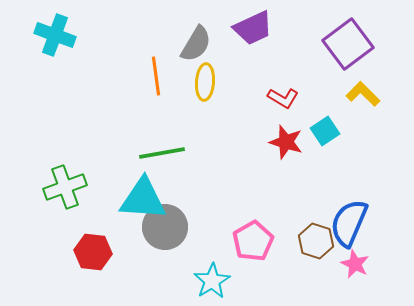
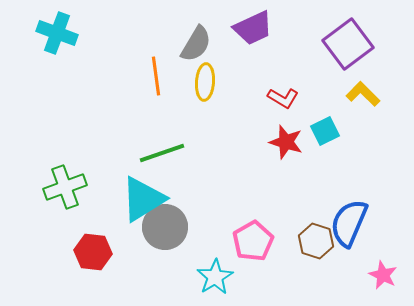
cyan cross: moved 2 px right, 2 px up
cyan square: rotated 8 degrees clockwise
green line: rotated 9 degrees counterclockwise
cyan triangle: rotated 36 degrees counterclockwise
pink star: moved 28 px right, 11 px down
cyan star: moved 3 px right, 4 px up
